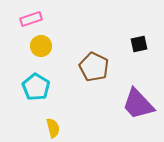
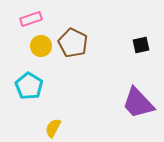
black square: moved 2 px right, 1 px down
brown pentagon: moved 21 px left, 24 px up
cyan pentagon: moved 7 px left, 1 px up
purple trapezoid: moved 1 px up
yellow semicircle: rotated 138 degrees counterclockwise
